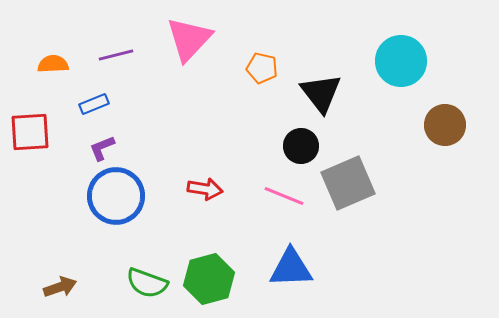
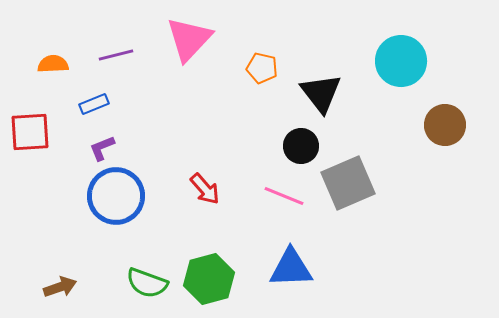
red arrow: rotated 40 degrees clockwise
